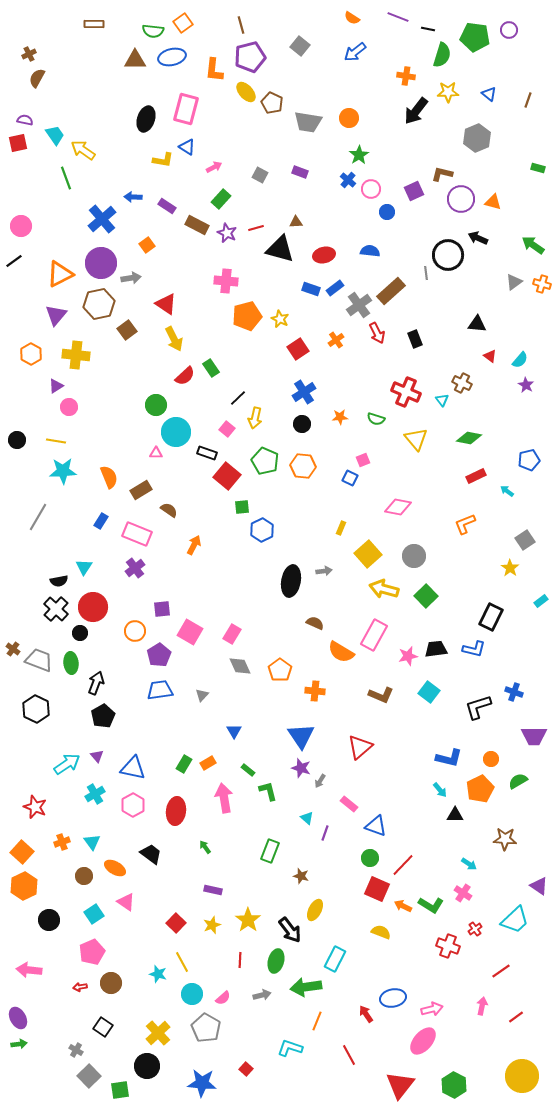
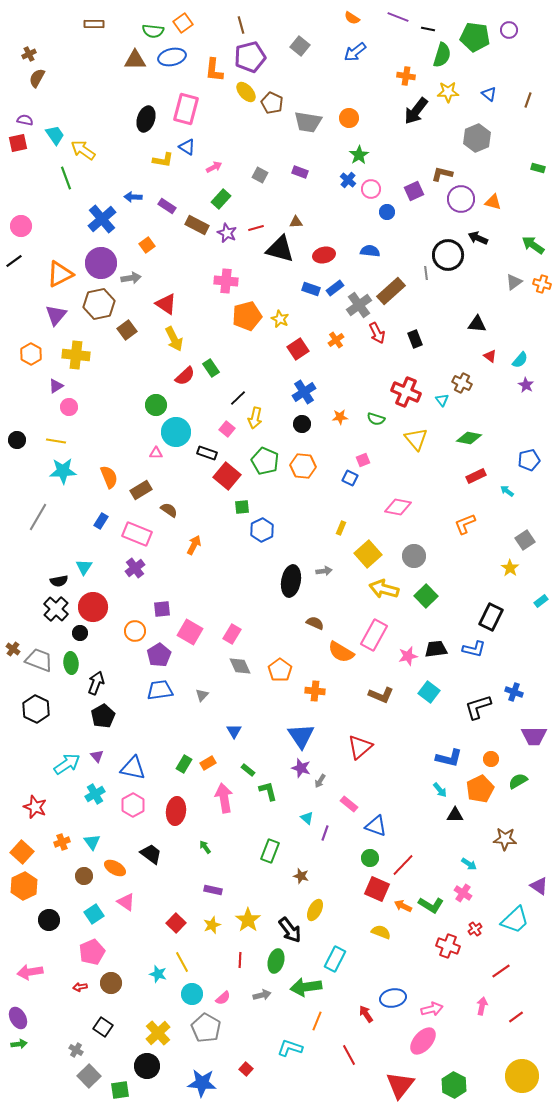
pink arrow at (29, 970): moved 1 px right, 2 px down; rotated 15 degrees counterclockwise
